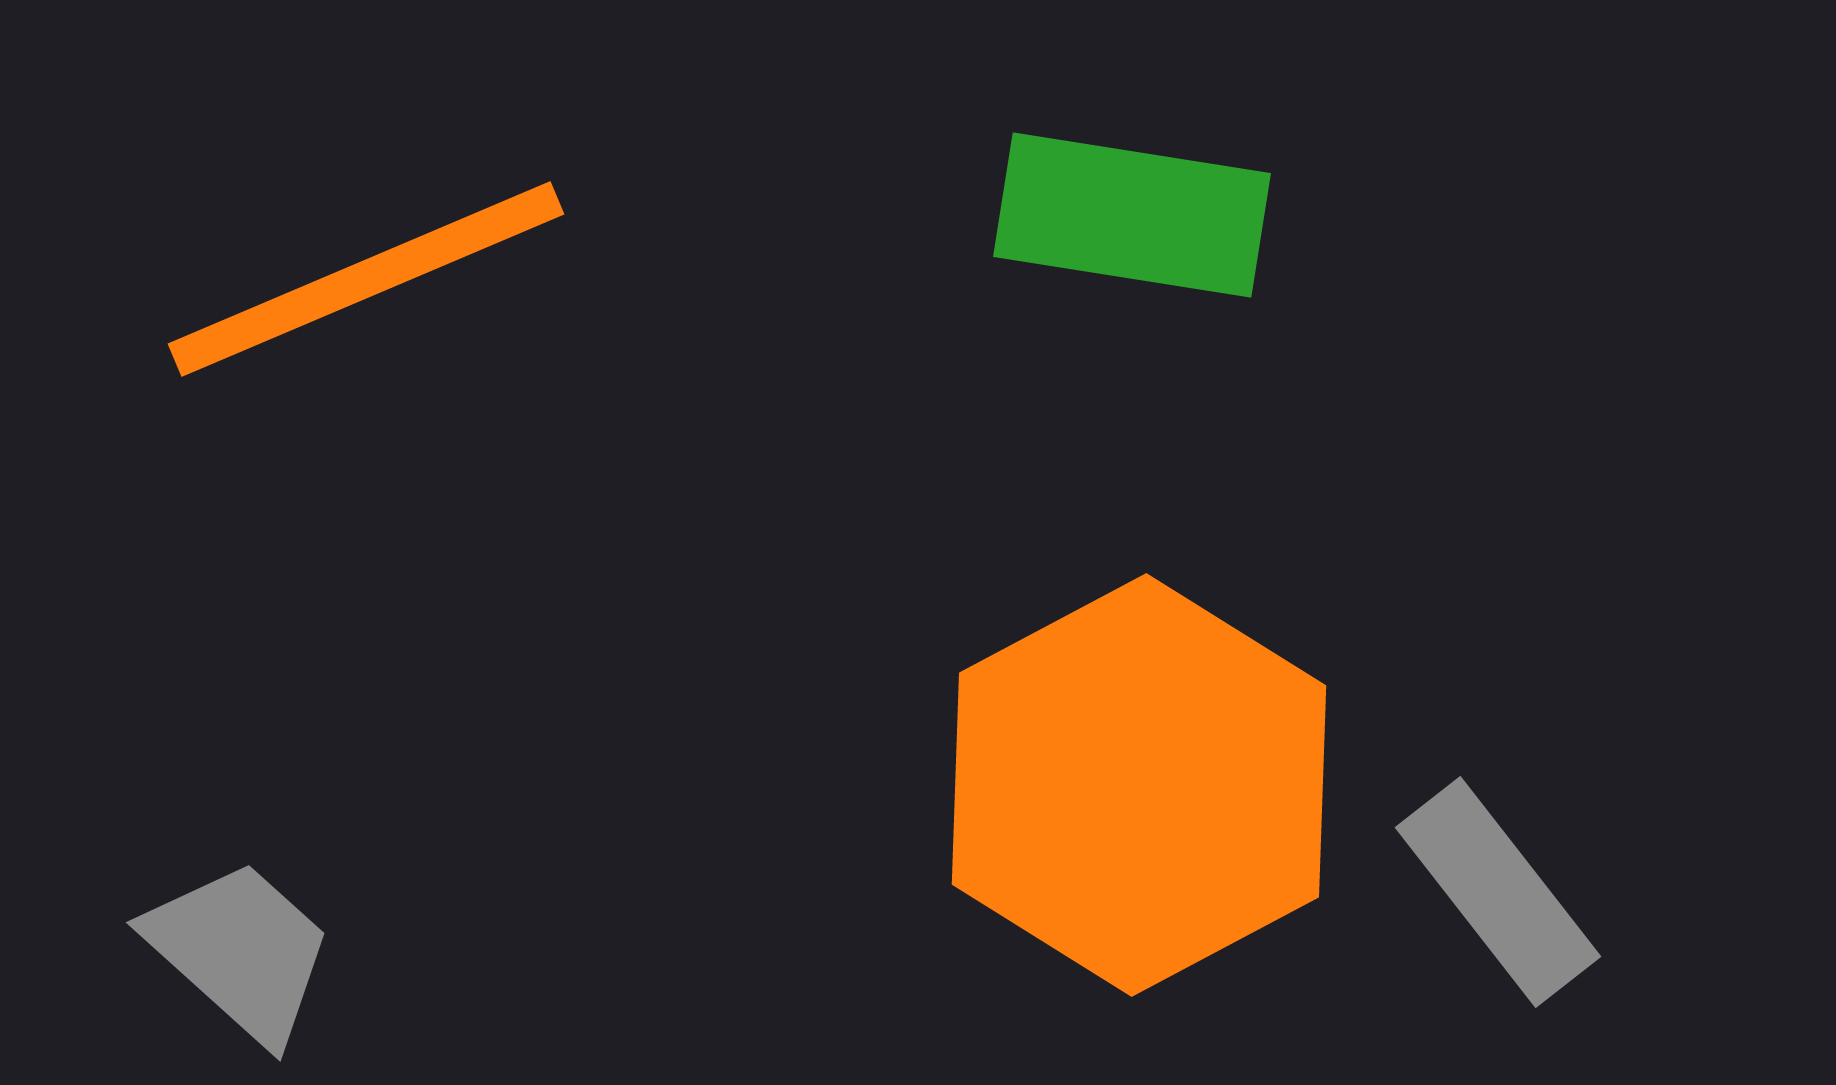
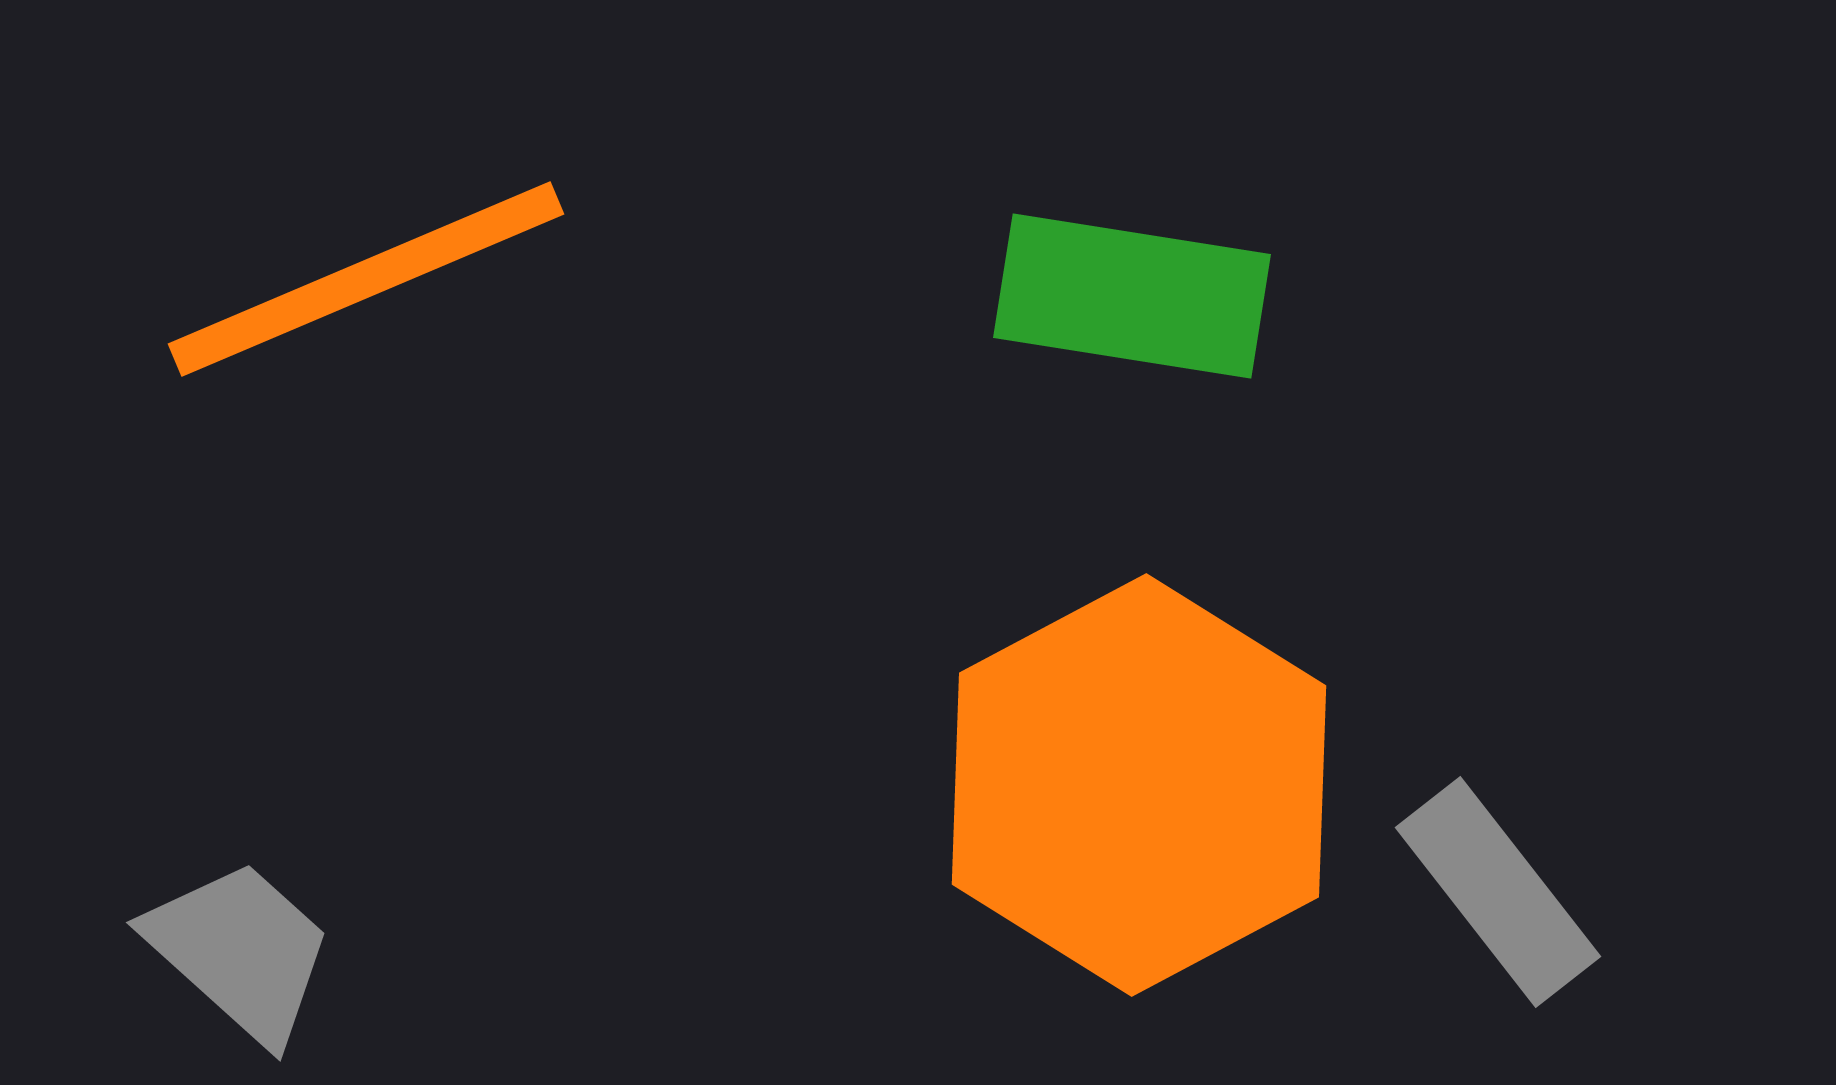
green rectangle: moved 81 px down
